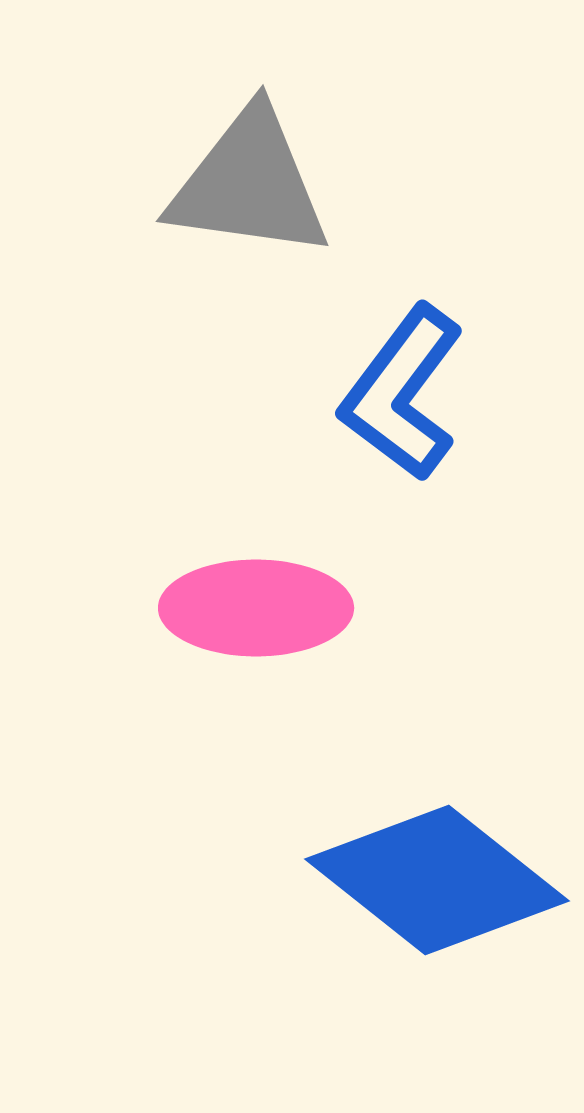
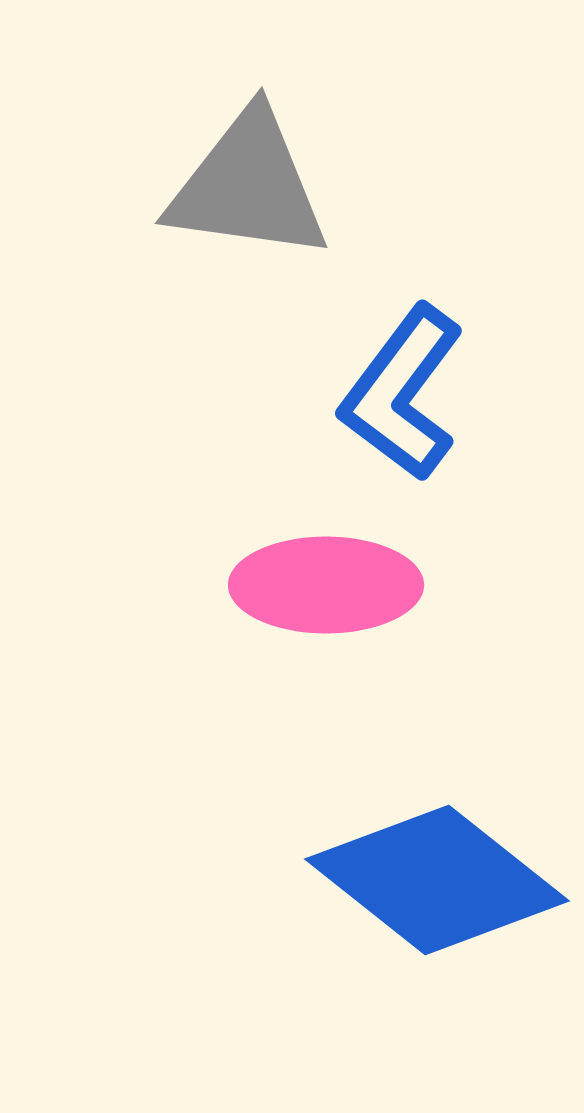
gray triangle: moved 1 px left, 2 px down
pink ellipse: moved 70 px right, 23 px up
